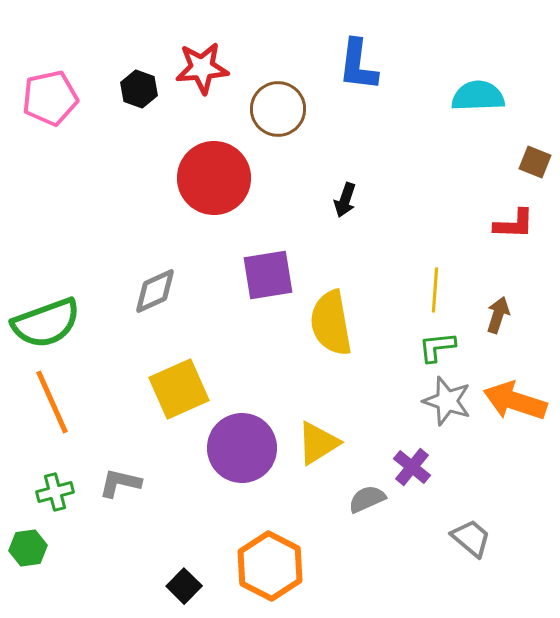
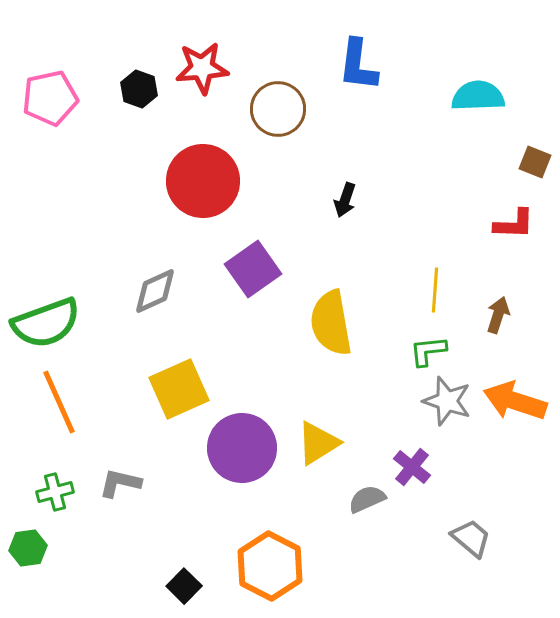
red circle: moved 11 px left, 3 px down
purple square: moved 15 px left, 6 px up; rotated 26 degrees counterclockwise
green L-shape: moved 9 px left, 4 px down
orange line: moved 7 px right
